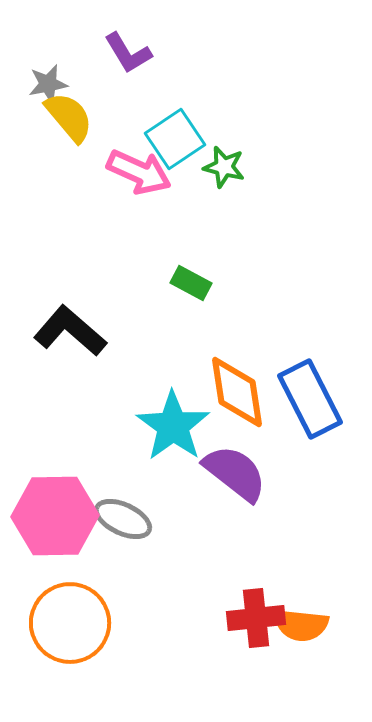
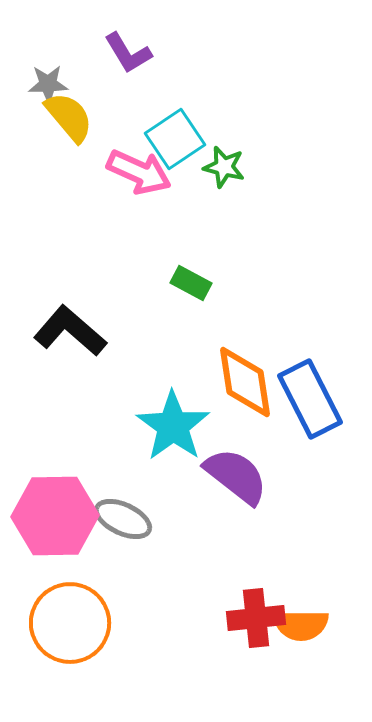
gray star: rotated 9 degrees clockwise
orange diamond: moved 8 px right, 10 px up
purple semicircle: moved 1 px right, 3 px down
orange semicircle: rotated 6 degrees counterclockwise
